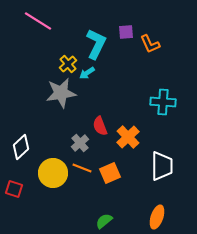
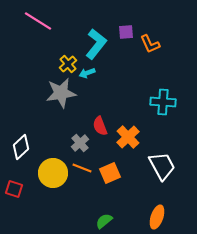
cyan L-shape: rotated 12 degrees clockwise
cyan arrow: rotated 14 degrees clockwise
white trapezoid: rotated 28 degrees counterclockwise
